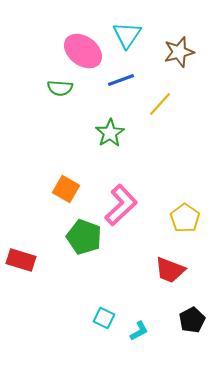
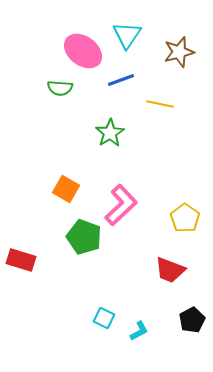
yellow line: rotated 60 degrees clockwise
